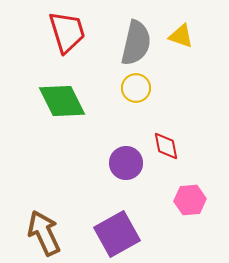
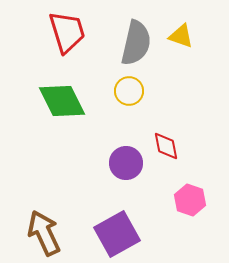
yellow circle: moved 7 px left, 3 px down
pink hexagon: rotated 24 degrees clockwise
